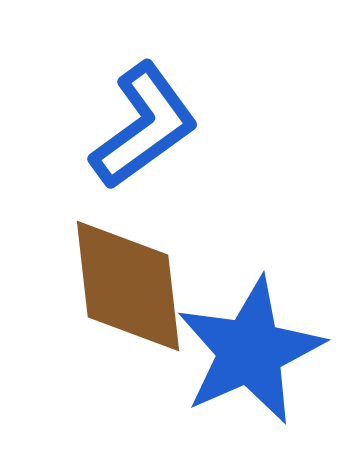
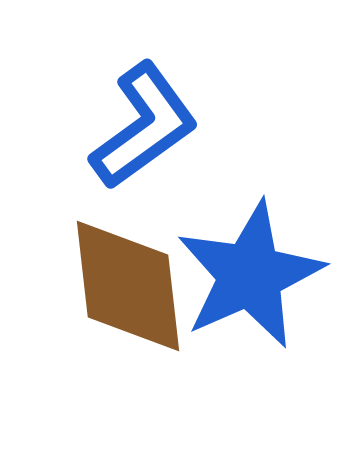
blue star: moved 76 px up
